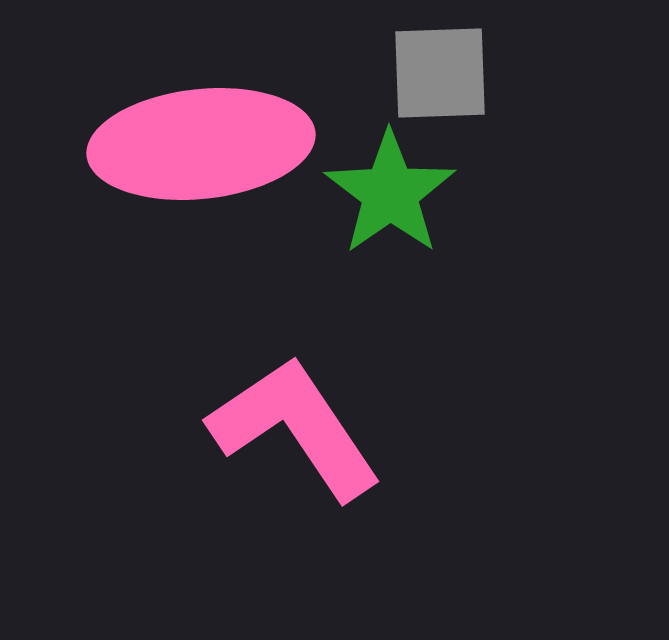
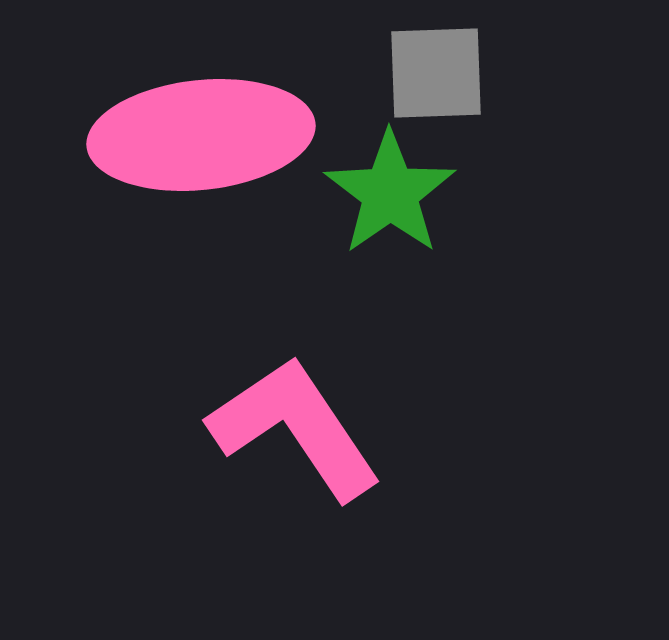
gray square: moved 4 px left
pink ellipse: moved 9 px up
